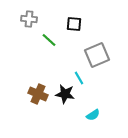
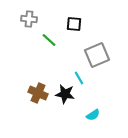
brown cross: moved 1 px up
